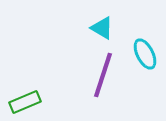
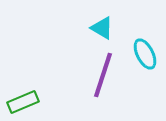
green rectangle: moved 2 px left
